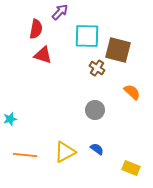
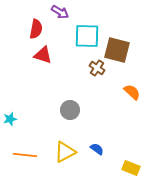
purple arrow: rotated 78 degrees clockwise
brown square: moved 1 px left
gray circle: moved 25 px left
